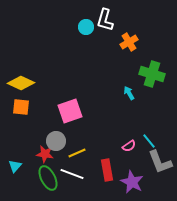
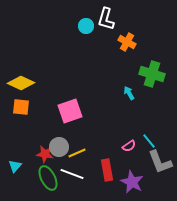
white L-shape: moved 1 px right, 1 px up
cyan circle: moved 1 px up
orange cross: moved 2 px left; rotated 30 degrees counterclockwise
gray circle: moved 3 px right, 6 px down
